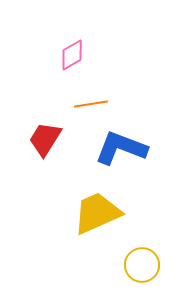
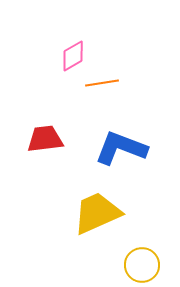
pink diamond: moved 1 px right, 1 px down
orange line: moved 11 px right, 21 px up
red trapezoid: rotated 51 degrees clockwise
